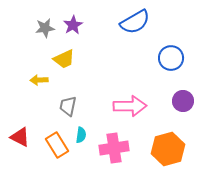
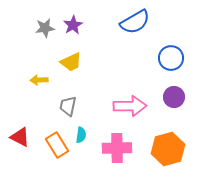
yellow trapezoid: moved 7 px right, 3 px down
purple circle: moved 9 px left, 4 px up
pink cross: moved 3 px right; rotated 8 degrees clockwise
